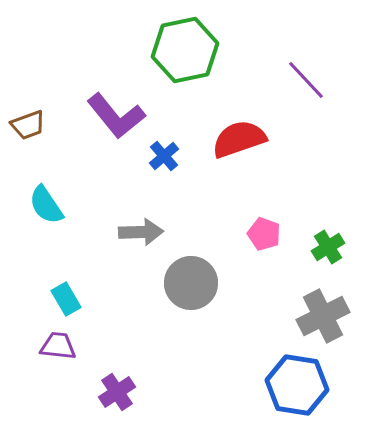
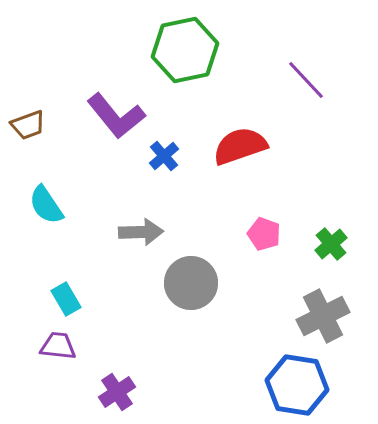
red semicircle: moved 1 px right, 7 px down
green cross: moved 3 px right, 3 px up; rotated 8 degrees counterclockwise
